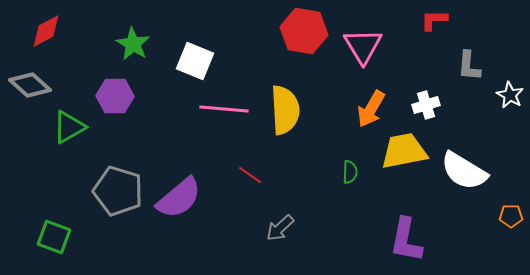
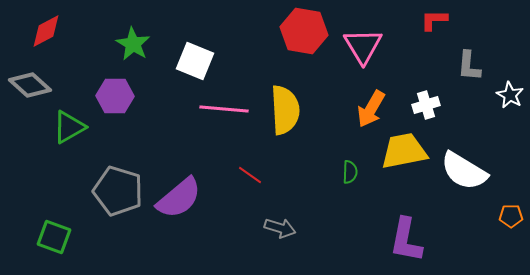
gray arrow: rotated 120 degrees counterclockwise
